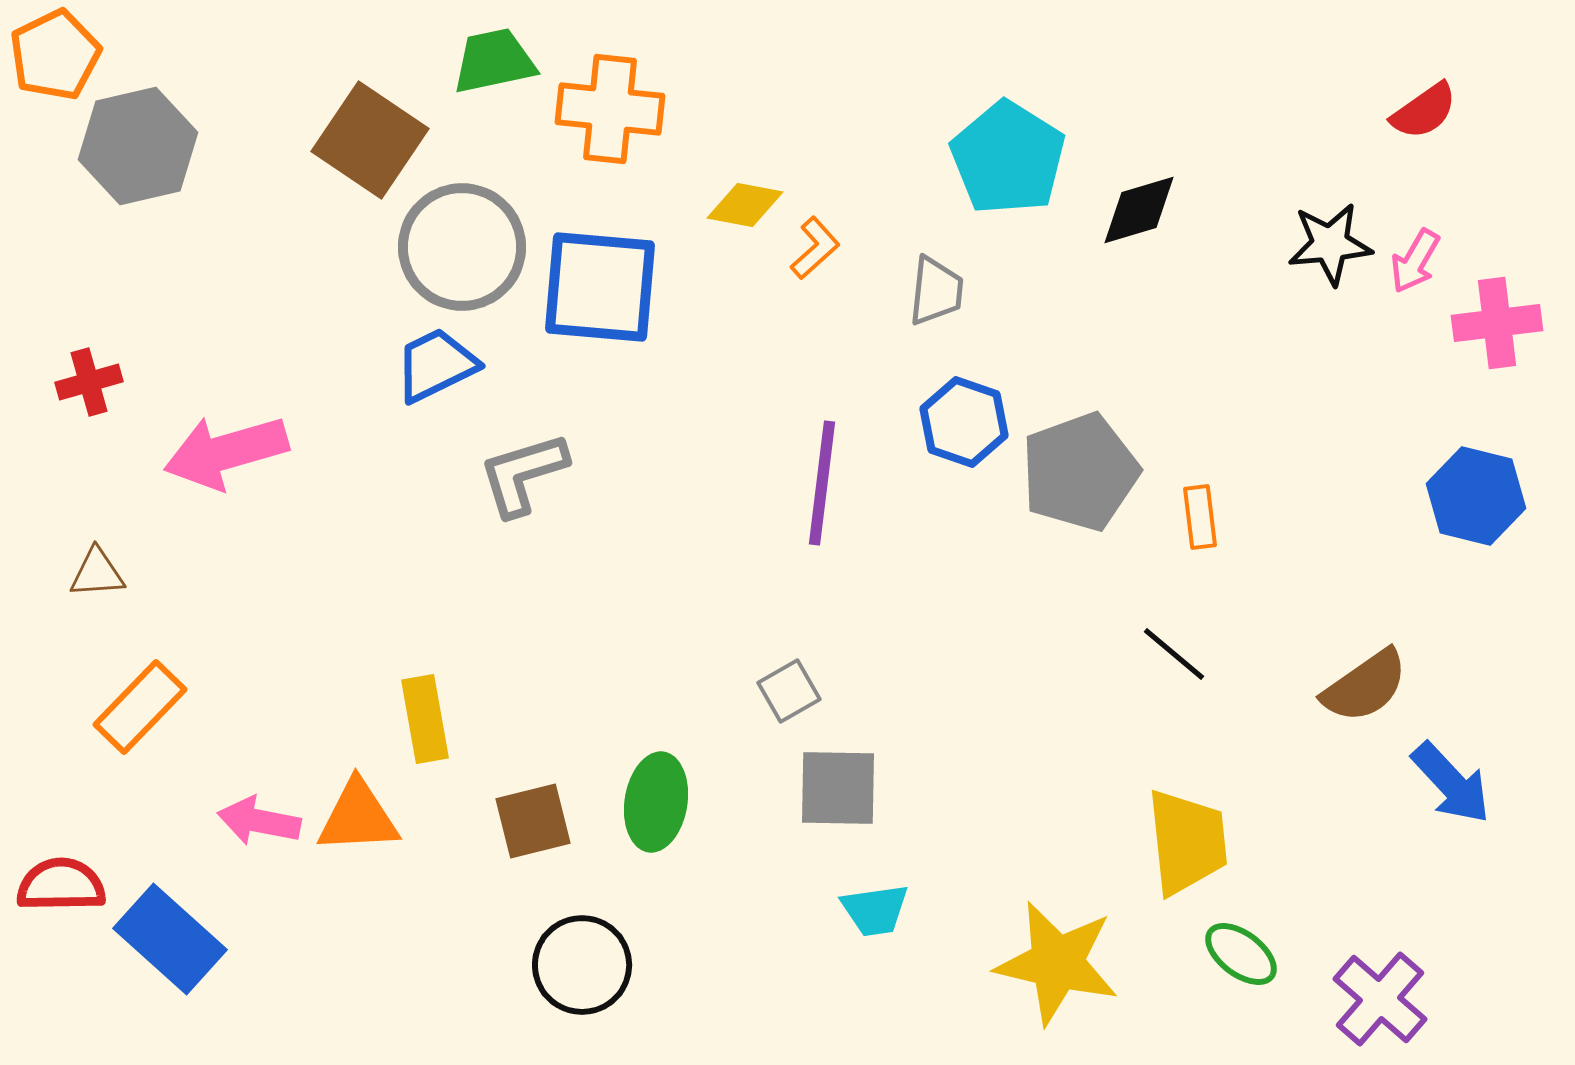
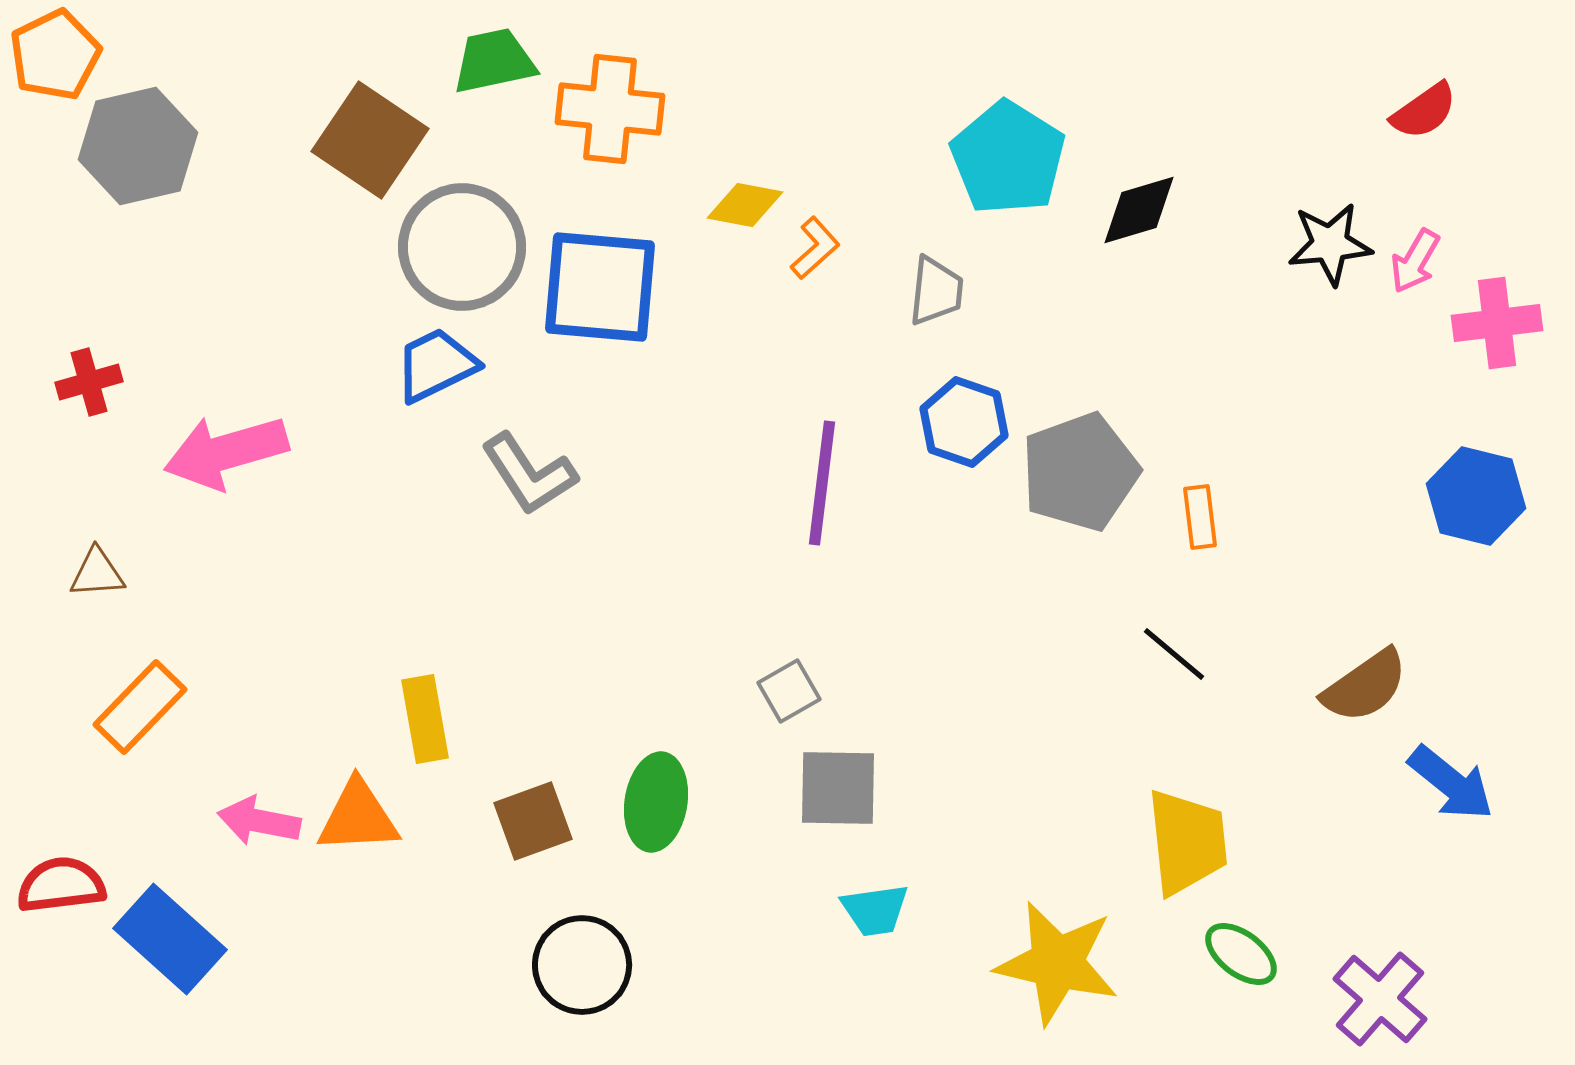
gray L-shape at (523, 474): moved 6 px right; rotated 106 degrees counterclockwise
blue arrow at (1451, 783): rotated 8 degrees counterclockwise
brown square at (533, 821): rotated 6 degrees counterclockwise
red semicircle at (61, 885): rotated 6 degrees counterclockwise
